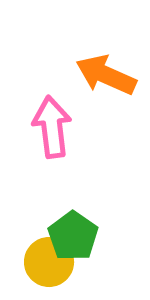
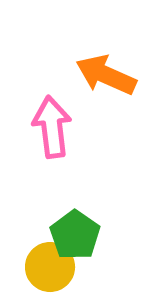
green pentagon: moved 2 px right, 1 px up
yellow circle: moved 1 px right, 5 px down
